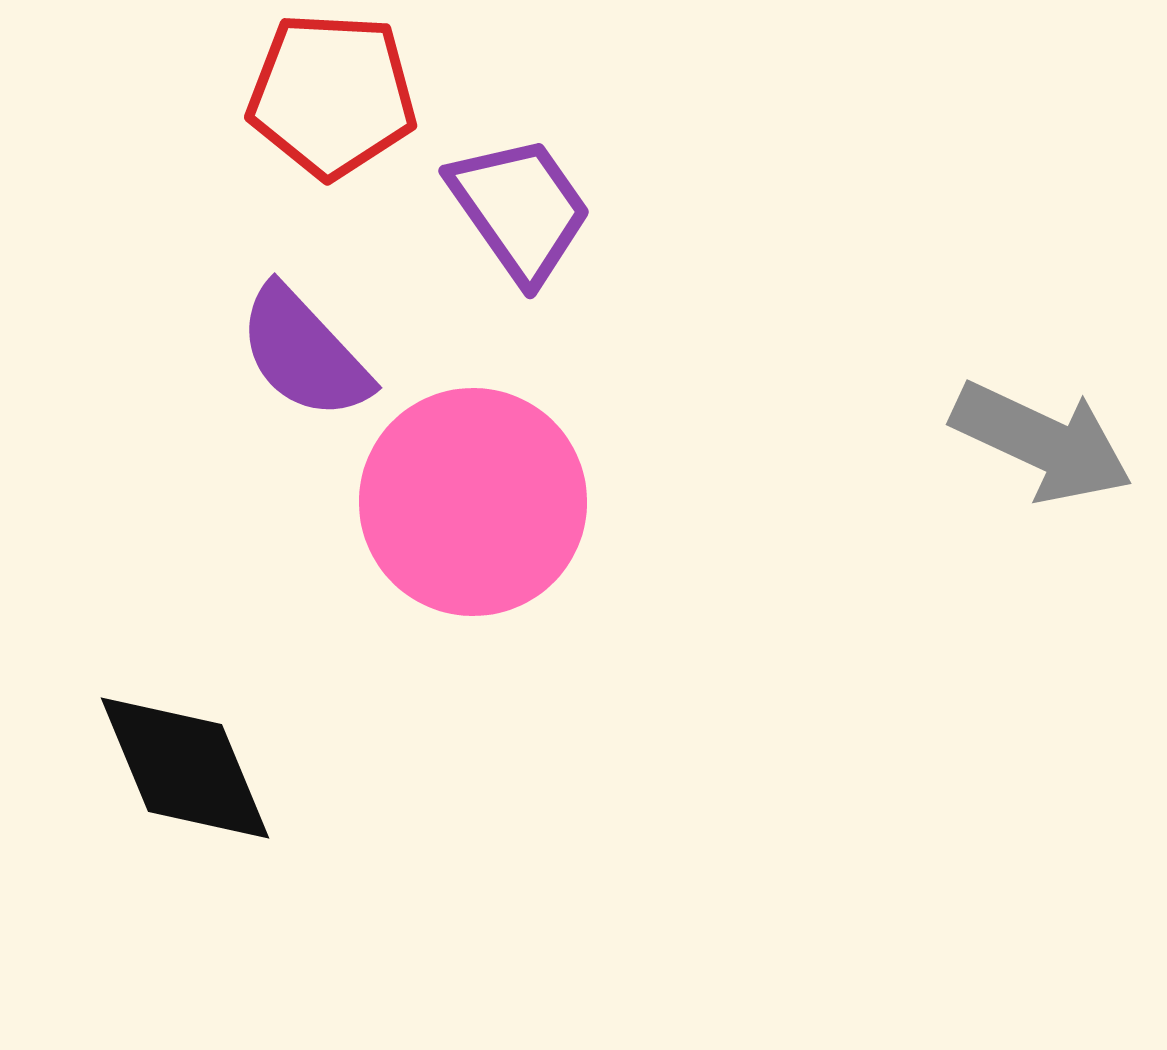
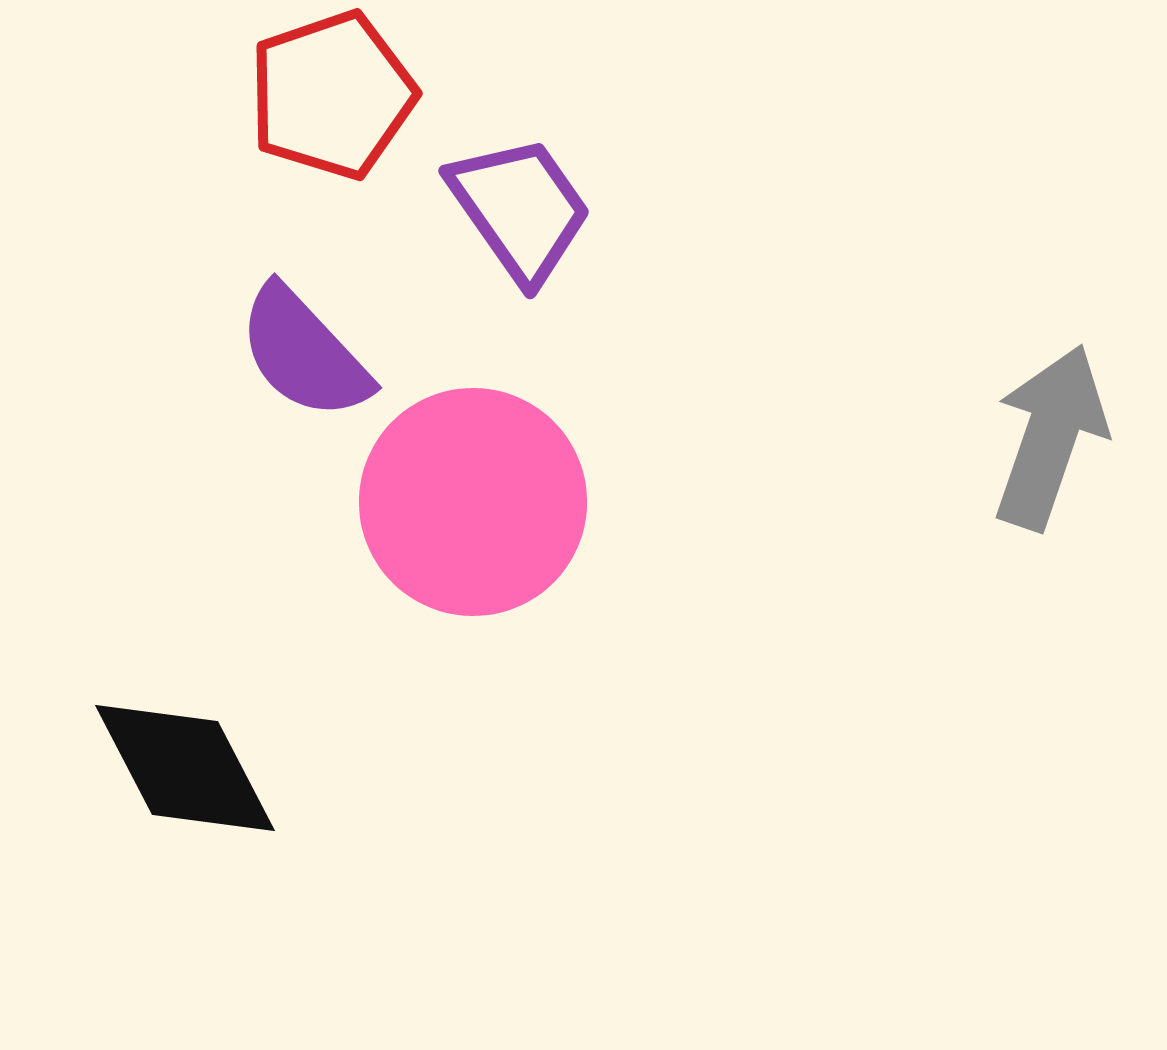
red pentagon: rotated 22 degrees counterclockwise
gray arrow: moved 8 px right, 5 px up; rotated 96 degrees counterclockwise
black diamond: rotated 5 degrees counterclockwise
